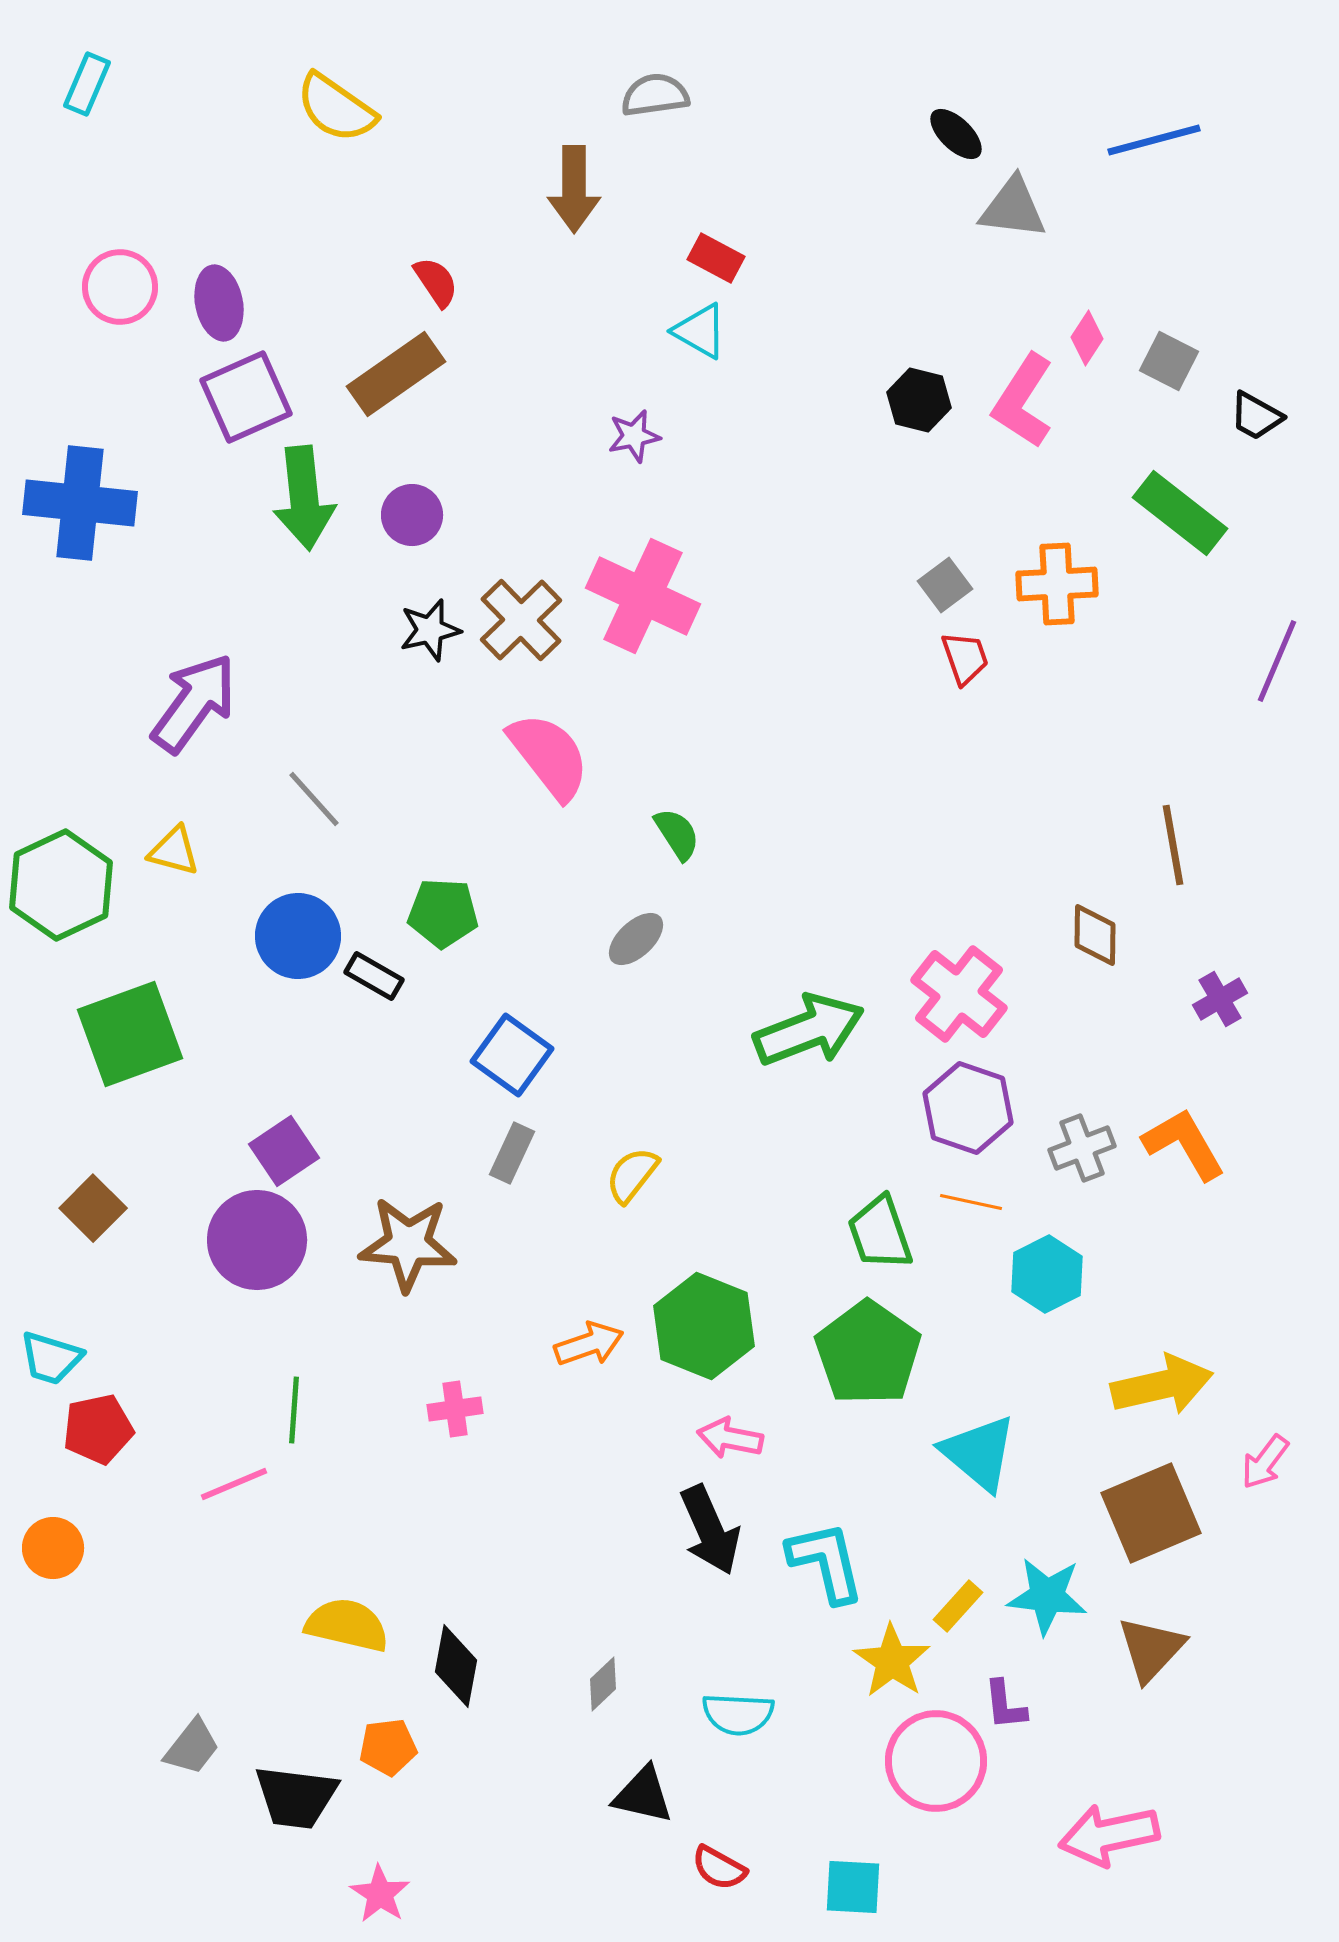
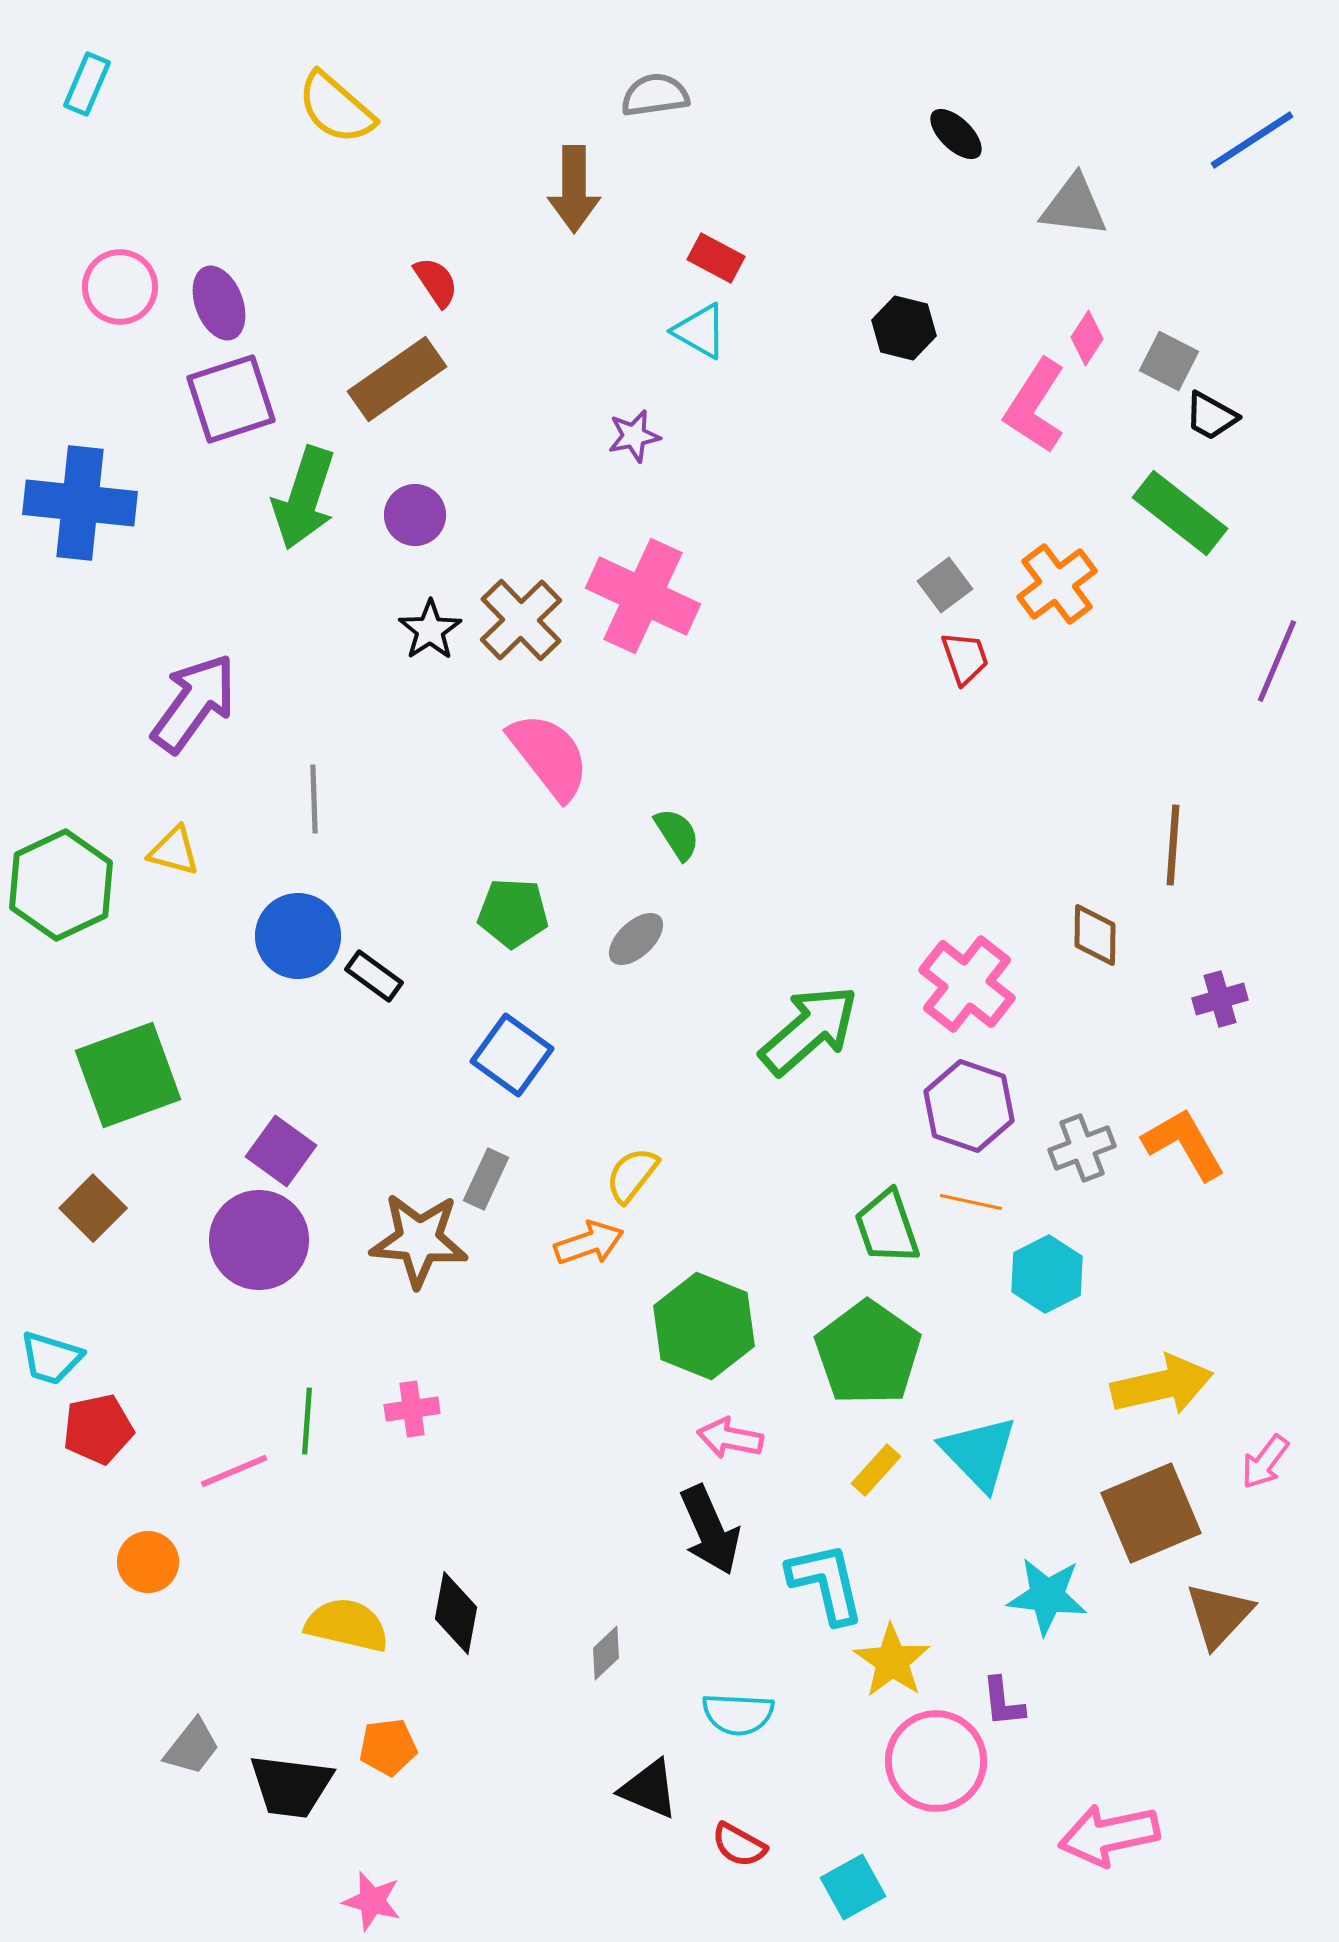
yellow semicircle at (336, 108): rotated 6 degrees clockwise
blue line at (1154, 140): moved 98 px right; rotated 18 degrees counterclockwise
gray triangle at (1013, 208): moved 61 px right, 2 px up
purple ellipse at (219, 303): rotated 10 degrees counterclockwise
brown rectangle at (396, 374): moved 1 px right, 5 px down
purple square at (246, 397): moved 15 px left, 2 px down; rotated 6 degrees clockwise
black hexagon at (919, 400): moved 15 px left, 72 px up
pink L-shape at (1023, 401): moved 12 px right, 5 px down
black trapezoid at (1256, 416): moved 45 px left
green arrow at (304, 498): rotated 24 degrees clockwise
purple circle at (412, 515): moved 3 px right
orange cross at (1057, 584): rotated 34 degrees counterclockwise
black star at (430, 630): rotated 20 degrees counterclockwise
gray line at (314, 799): rotated 40 degrees clockwise
brown line at (1173, 845): rotated 14 degrees clockwise
green pentagon at (443, 913): moved 70 px right
black rectangle at (374, 976): rotated 6 degrees clockwise
pink cross at (959, 994): moved 8 px right, 10 px up
purple cross at (1220, 999): rotated 14 degrees clockwise
green arrow at (809, 1030): rotated 20 degrees counterclockwise
green square at (130, 1034): moved 2 px left, 41 px down
purple hexagon at (968, 1108): moved 1 px right, 2 px up
purple square at (284, 1151): moved 3 px left; rotated 20 degrees counterclockwise
gray rectangle at (512, 1153): moved 26 px left, 26 px down
green trapezoid at (880, 1233): moved 7 px right, 6 px up
purple circle at (257, 1240): moved 2 px right
brown star at (408, 1244): moved 11 px right, 4 px up
orange arrow at (589, 1344): moved 101 px up
pink cross at (455, 1409): moved 43 px left
green line at (294, 1410): moved 13 px right, 11 px down
cyan triangle at (979, 1453): rotated 6 degrees clockwise
pink line at (234, 1484): moved 13 px up
orange circle at (53, 1548): moved 95 px right, 14 px down
cyan L-shape at (826, 1562): moved 21 px down
yellow rectangle at (958, 1606): moved 82 px left, 136 px up
brown triangle at (1151, 1649): moved 68 px right, 34 px up
black diamond at (456, 1666): moved 53 px up
gray diamond at (603, 1684): moved 3 px right, 31 px up
purple L-shape at (1005, 1705): moved 2 px left, 3 px up
black triangle at (643, 1795): moved 6 px right, 6 px up; rotated 10 degrees clockwise
black trapezoid at (296, 1797): moved 5 px left, 11 px up
red semicircle at (719, 1868): moved 20 px right, 23 px up
cyan square at (853, 1887): rotated 32 degrees counterclockwise
pink star at (380, 1894): moved 8 px left, 7 px down; rotated 18 degrees counterclockwise
